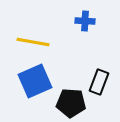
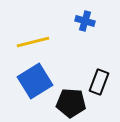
blue cross: rotated 12 degrees clockwise
yellow line: rotated 24 degrees counterclockwise
blue square: rotated 8 degrees counterclockwise
